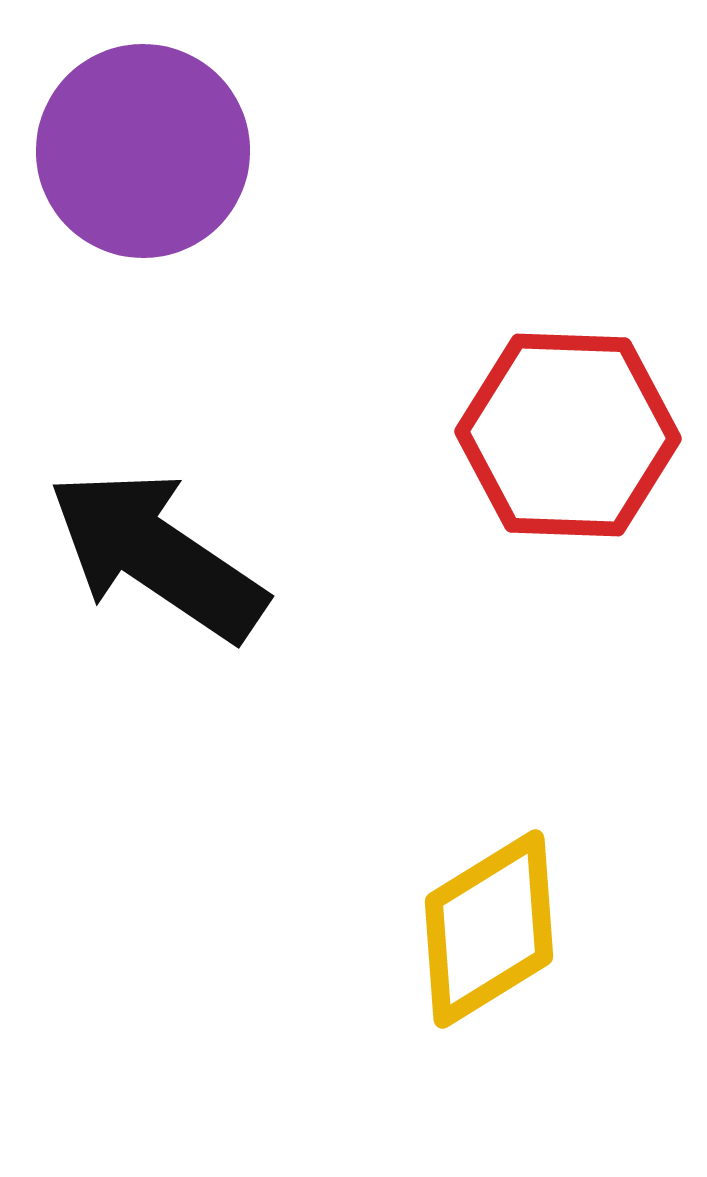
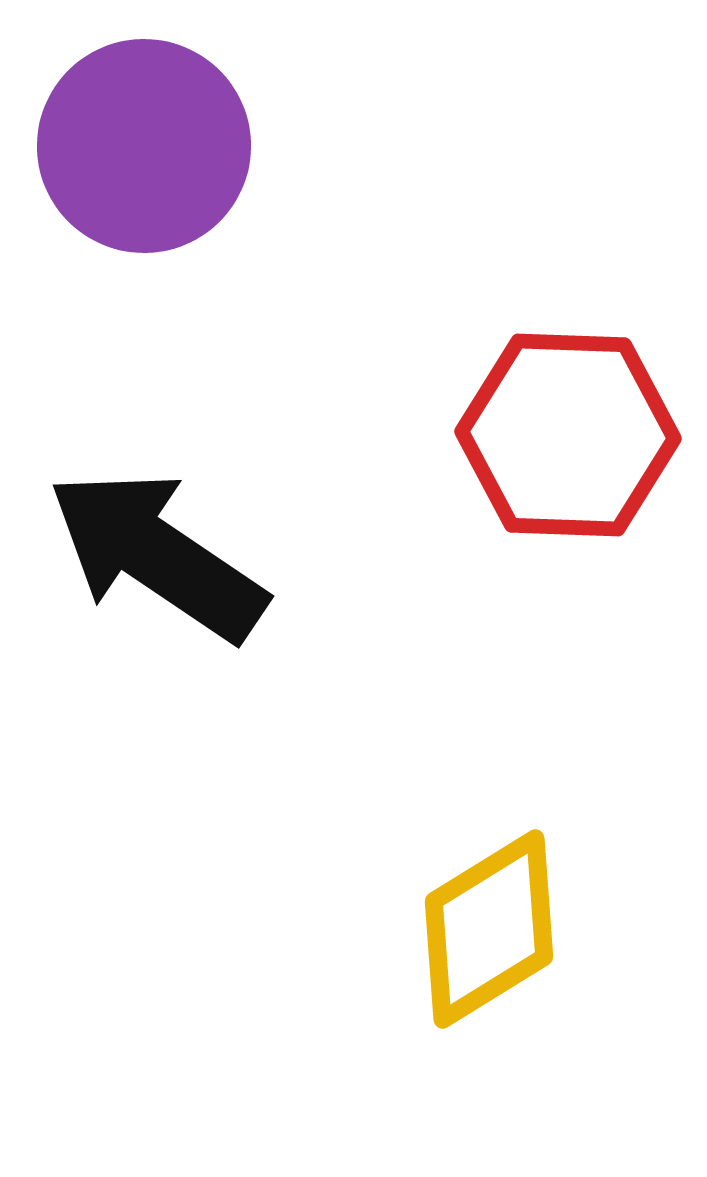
purple circle: moved 1 px right, 5 px up
